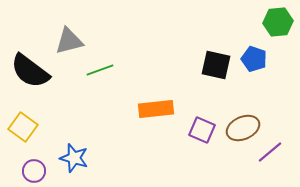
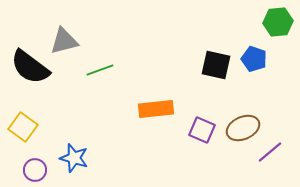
gray triangle: moved 5 px left
black semicircle: moved 4 px up
purple circle: moved 1 px right, 1 px up
